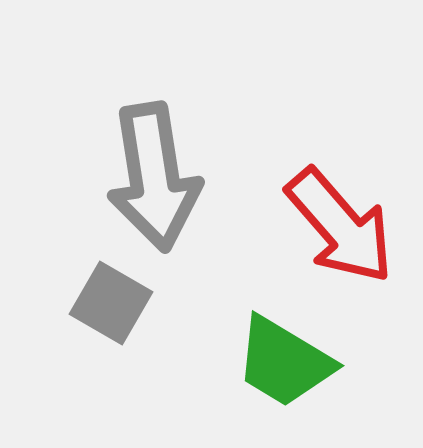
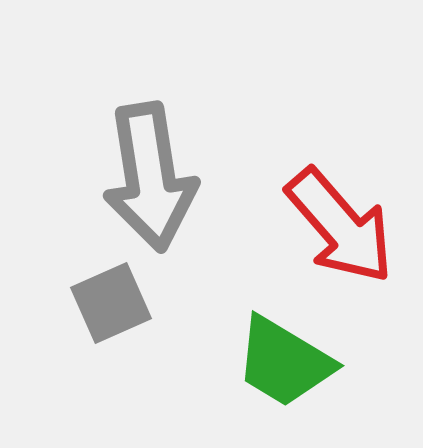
gray arrow: moved 4 px left
gray square: rotated 36 degrees clockwise
